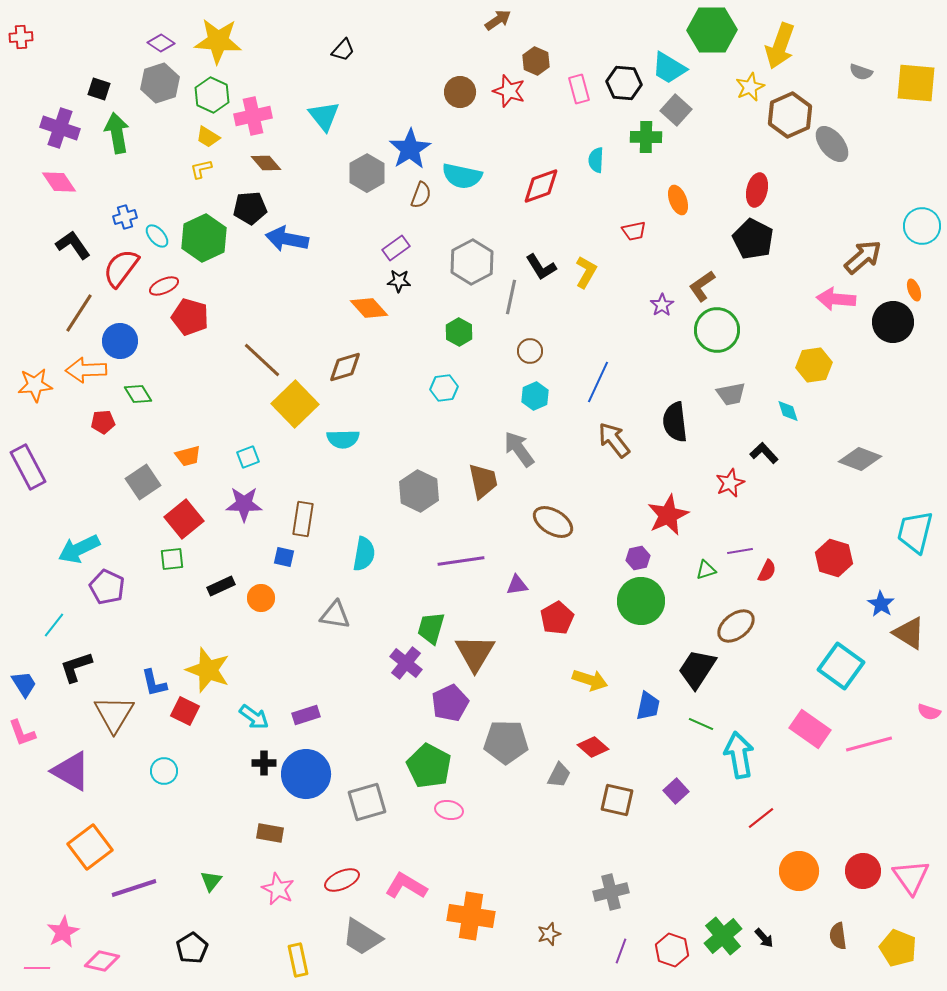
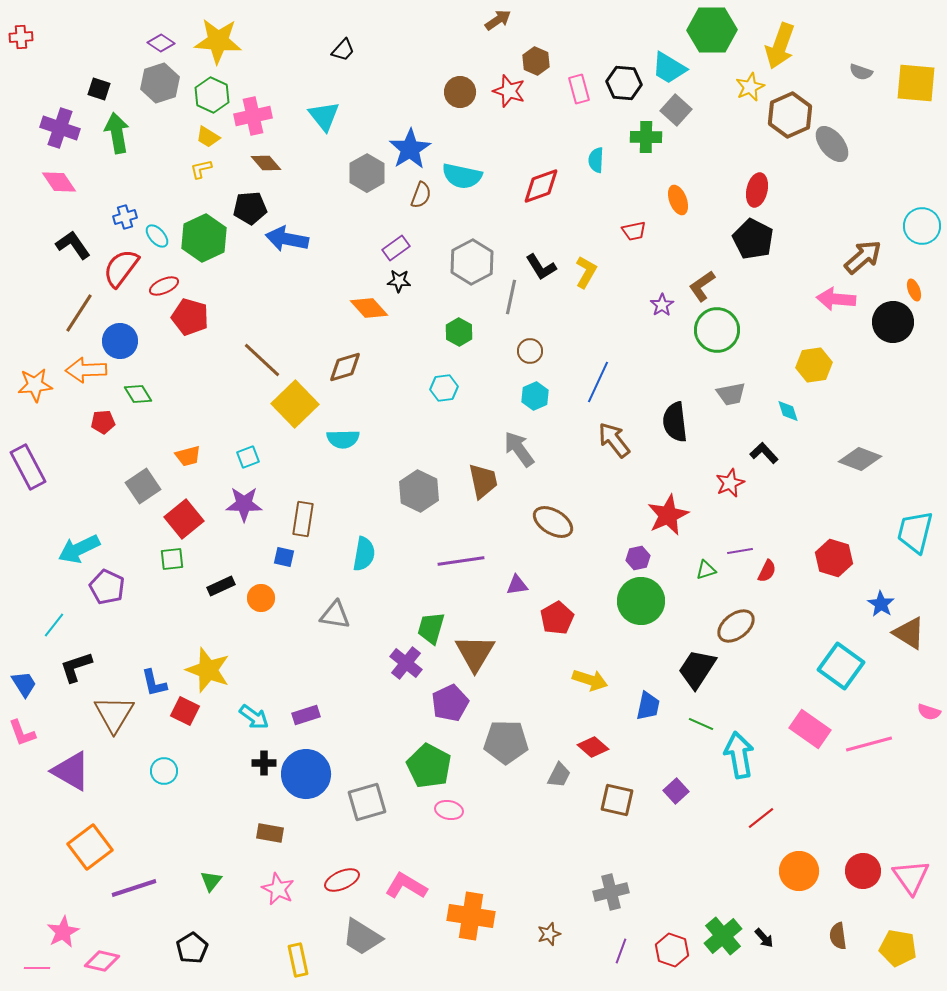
gray square at (143, 482): moved 4 px down
yellow pentagon at (898, 948): rotated 12 degrees counterclockwise
